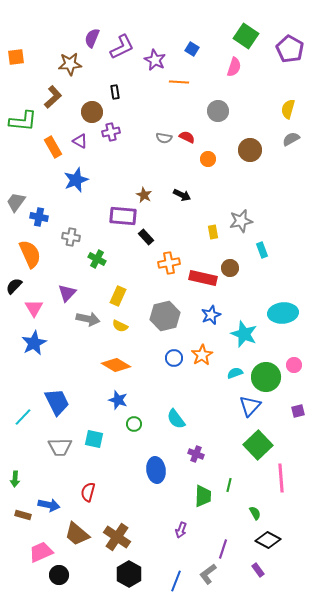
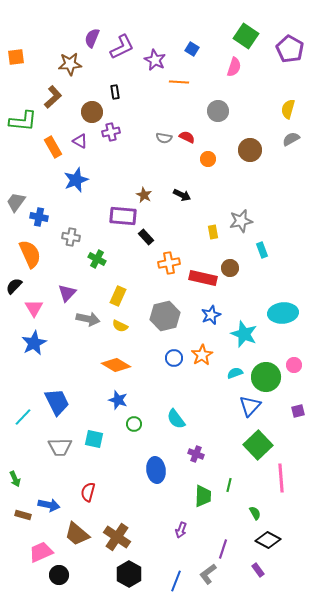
green arrow at (15, 479): rotated 28 degrees counterclockwise
